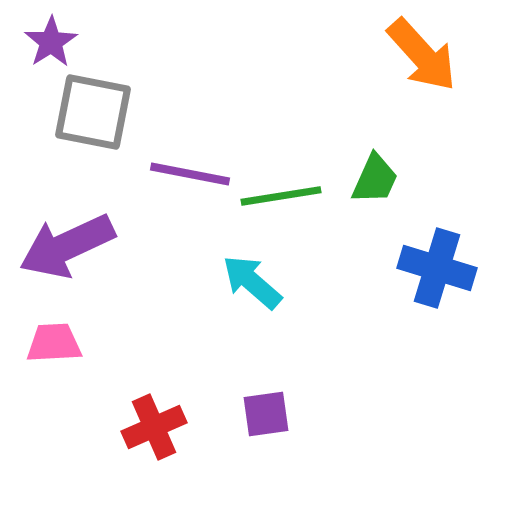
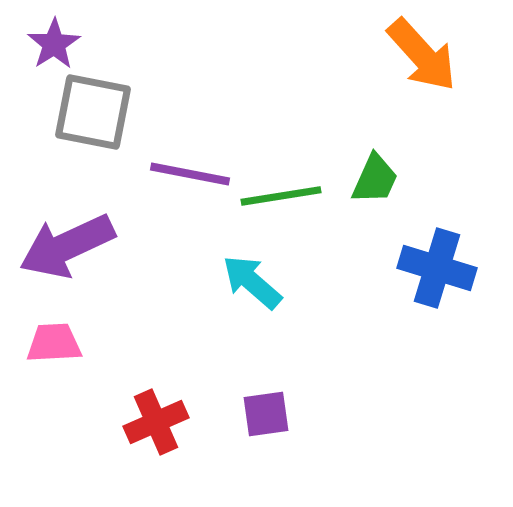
purple star: moved 3 px right, 2 px down
red cross: moved 2 px right, 5 px up
